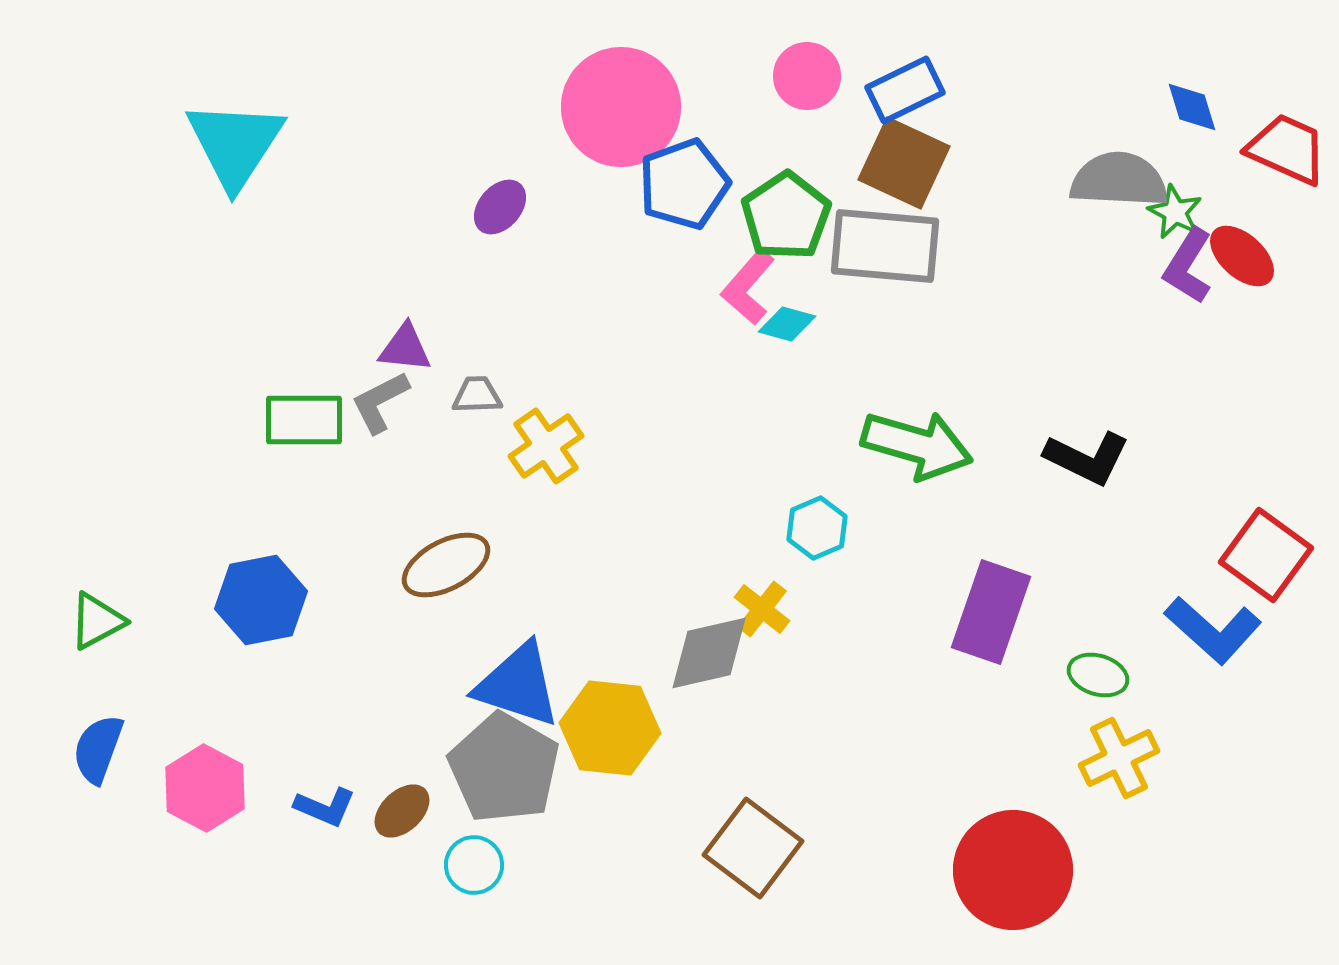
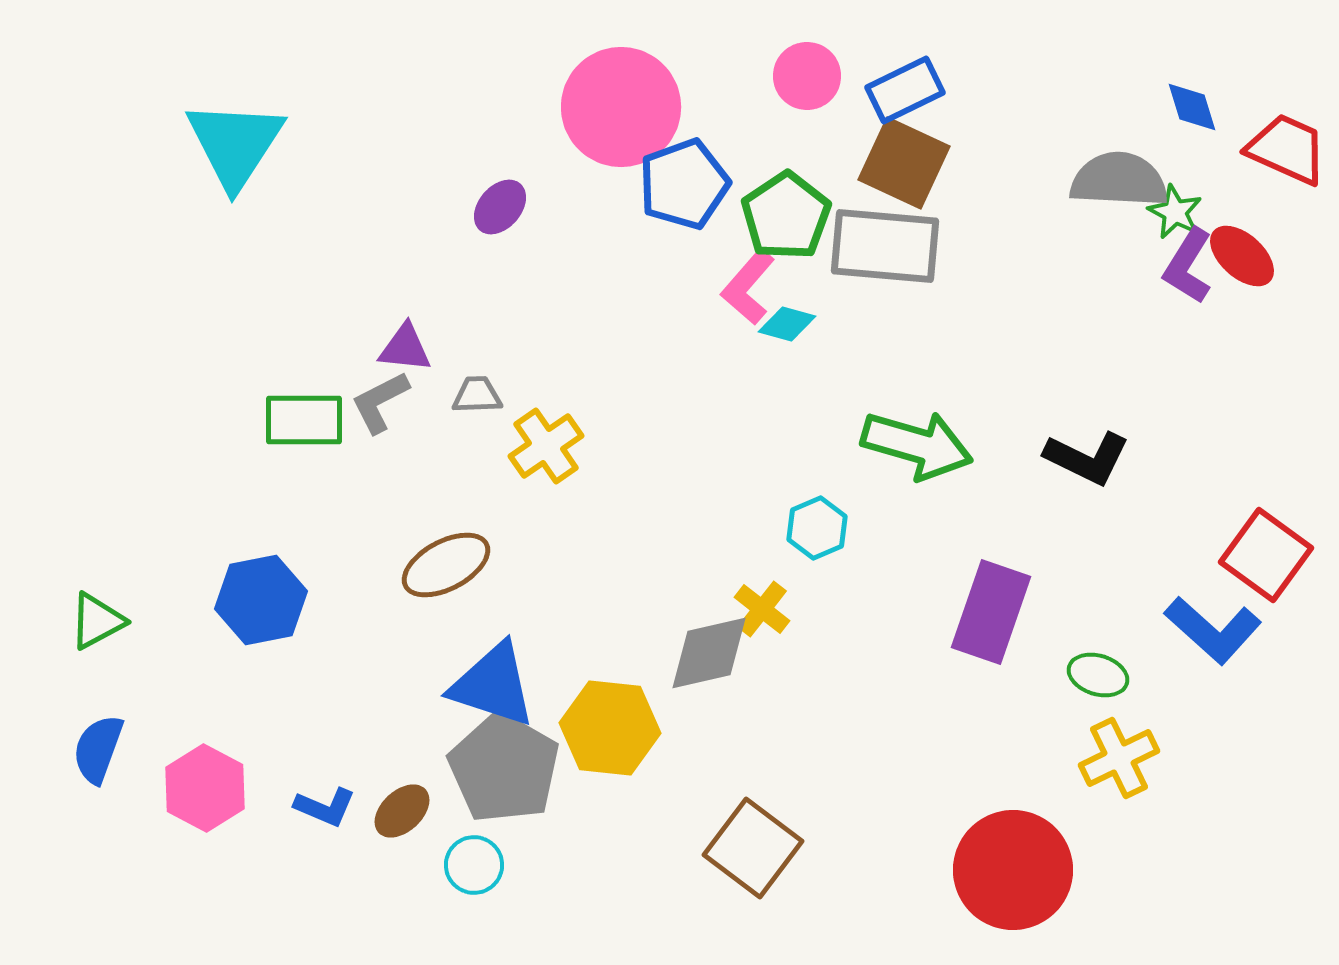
blue triangle at (518, 685): moved 25 px left
